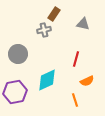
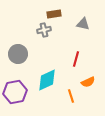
brown rectangle: rotated 48 degrees clockwise
orange semicircle: moved 1 px right, 1 px down
orange line: moved 4 px left, 4 px up
